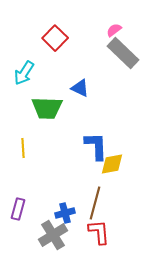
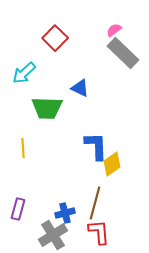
cyan arrow: rotated 15 degrees clockwise
yellow diamond: rotated 25 degrees counterclockwise
